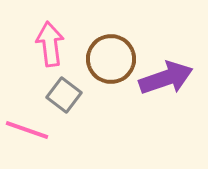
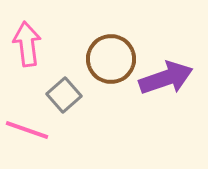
pink arrow: moved 23 px left
gray square: rotated 12 degrees clockwise
